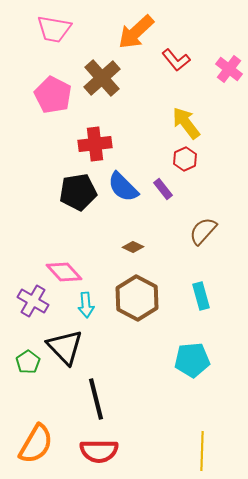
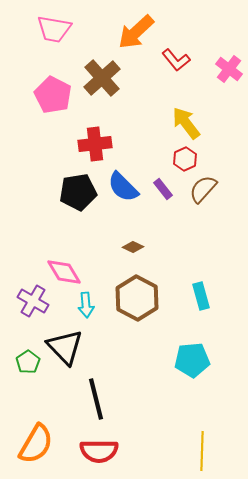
brown semicircle: moved 42 px up
pink diamond: rotated 12 degrees clockwise
